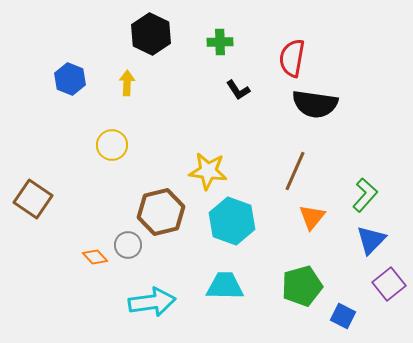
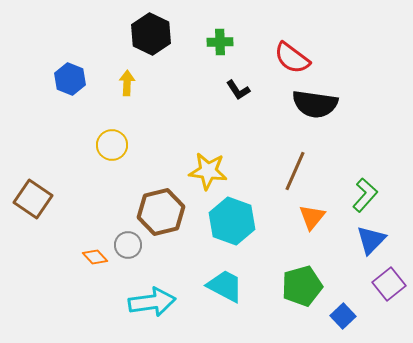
red semicircle: rotated 63 degrees counterclockwise
cyan trapezoid: rotated 27 degrees clockwise
blue square: rotated 20 degrees clockwise
